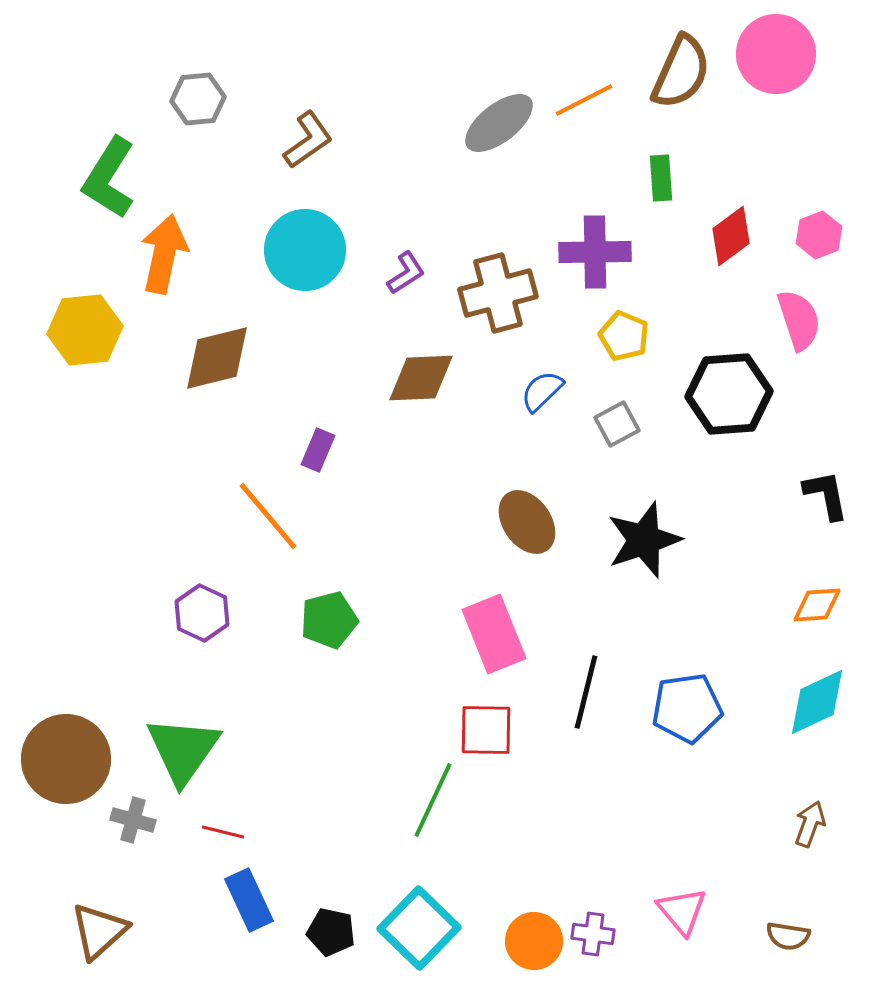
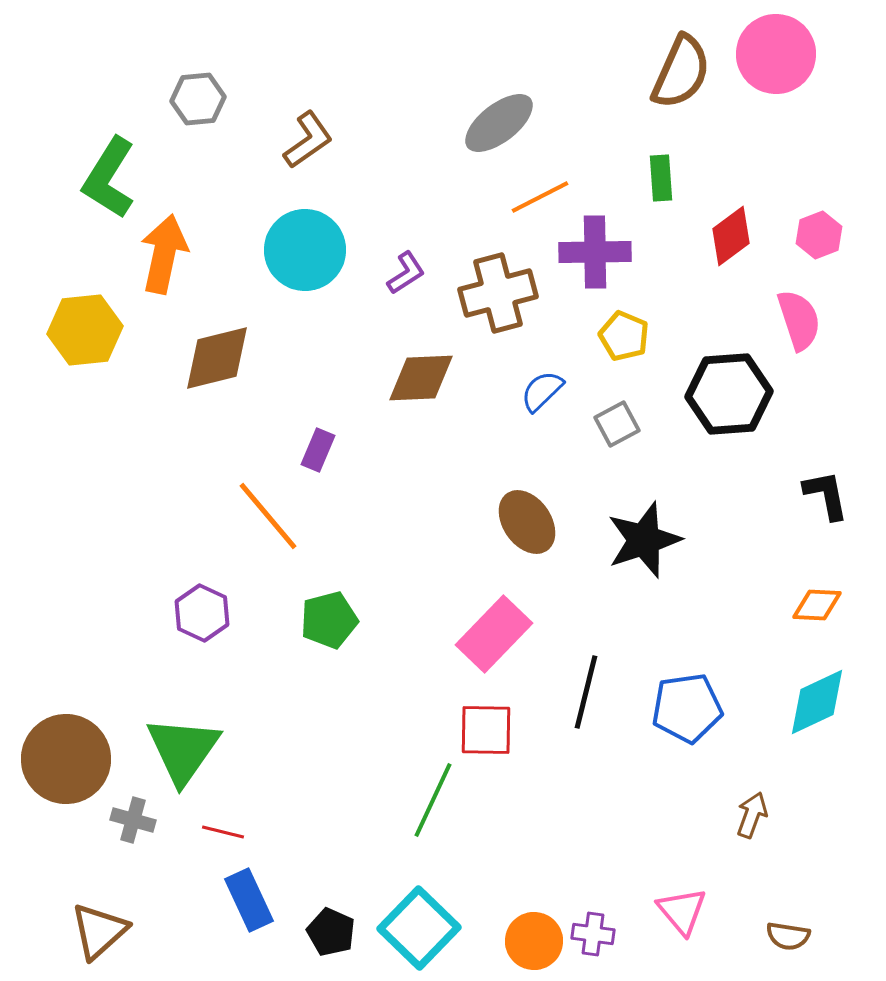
orange line at (584, 100): moved 44 px left, 97 px down
orange diamond at (817, 605): rotated 6 degrees clockwise
pink rectangle at (494, 634): rotated 66 degrees clockwise
brown arrow at (810, 824): moved 58 px left, 9 px up
black pentagon at (331, 932): rotated 12 degrees clockwise
